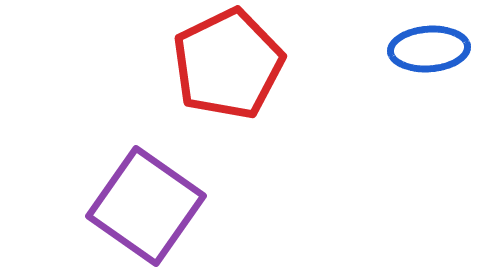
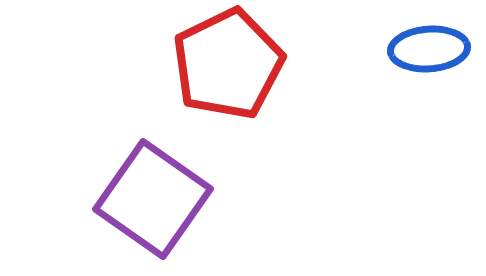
purple square: moved 7 px right, 7 px up
